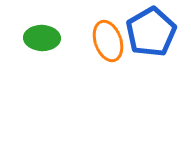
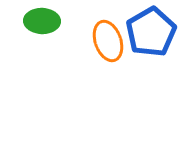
green ellipse: moved 17 px up
